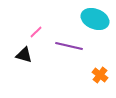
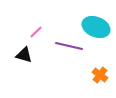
cyan ellipse: moved 1 px right, 8 px down
